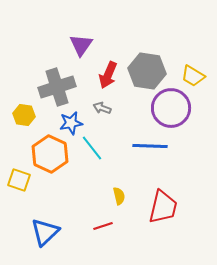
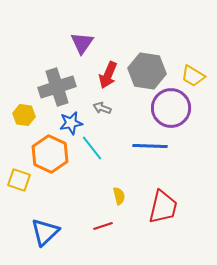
purple triangle: moved 1 px right, 2 px up
